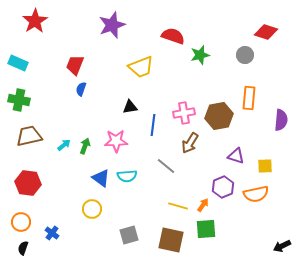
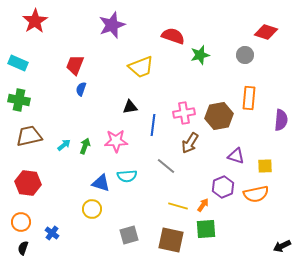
blue triangle: moved 5 px down; rotated 18 degrees counterclockwise
